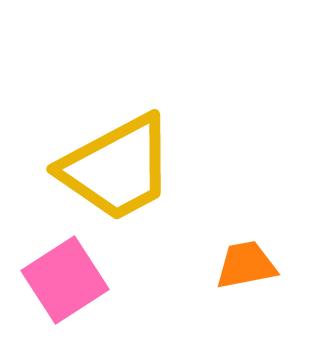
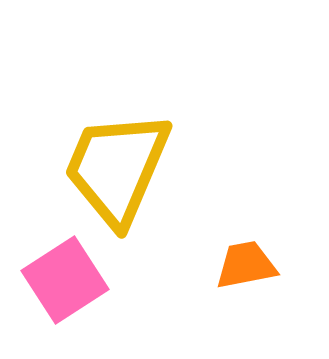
yellow trapezoid: rotated 141 degrees clockwise
